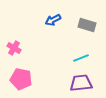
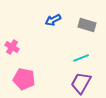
pink cross: moved 2 px left, 1 px up
pink pentagon: moved 3 px right
purple trapezoid: rotated 55 degrees counterclockwise
